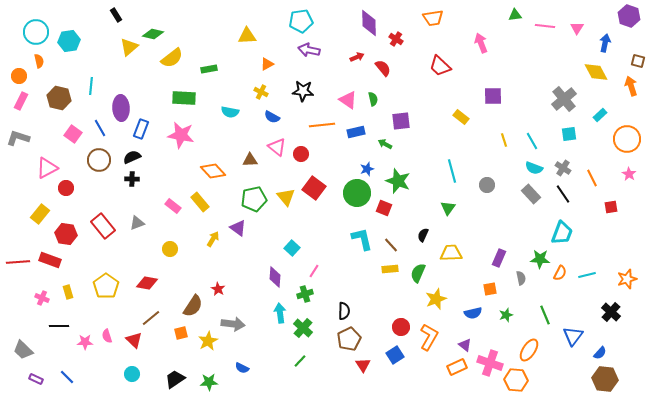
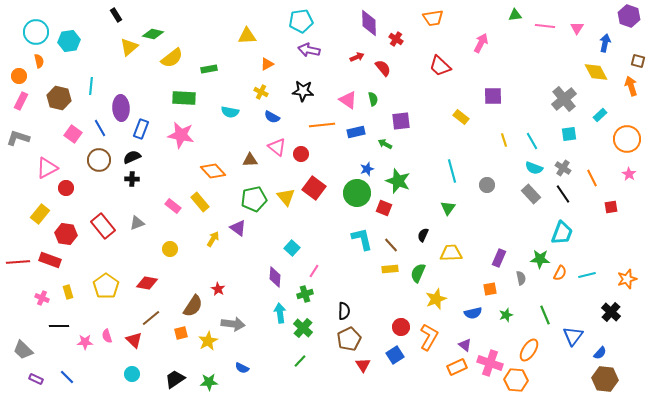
pink arrow at (481, 43): rotated 48 degrees clockwise
